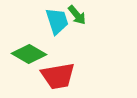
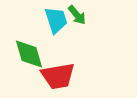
cyan trapezoid: moved 1 px left, 1 px up
green diamond: rotated 44 degrees clockwise
